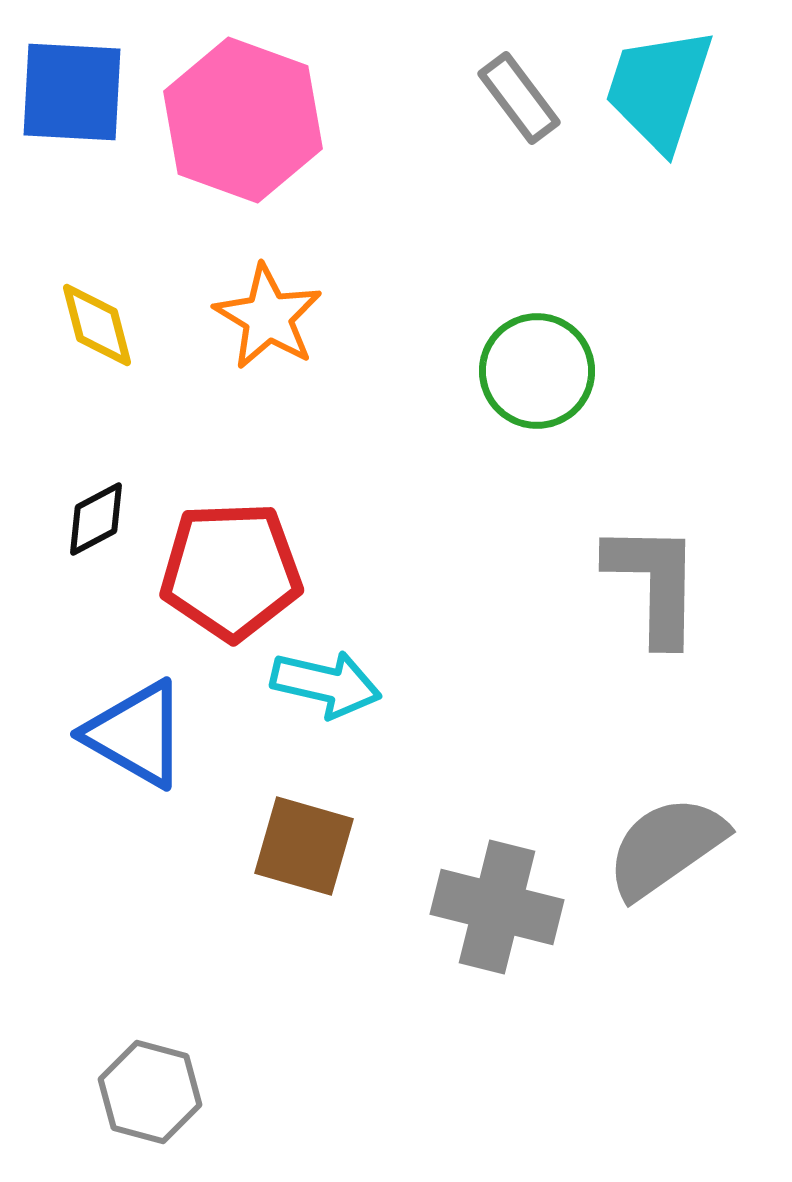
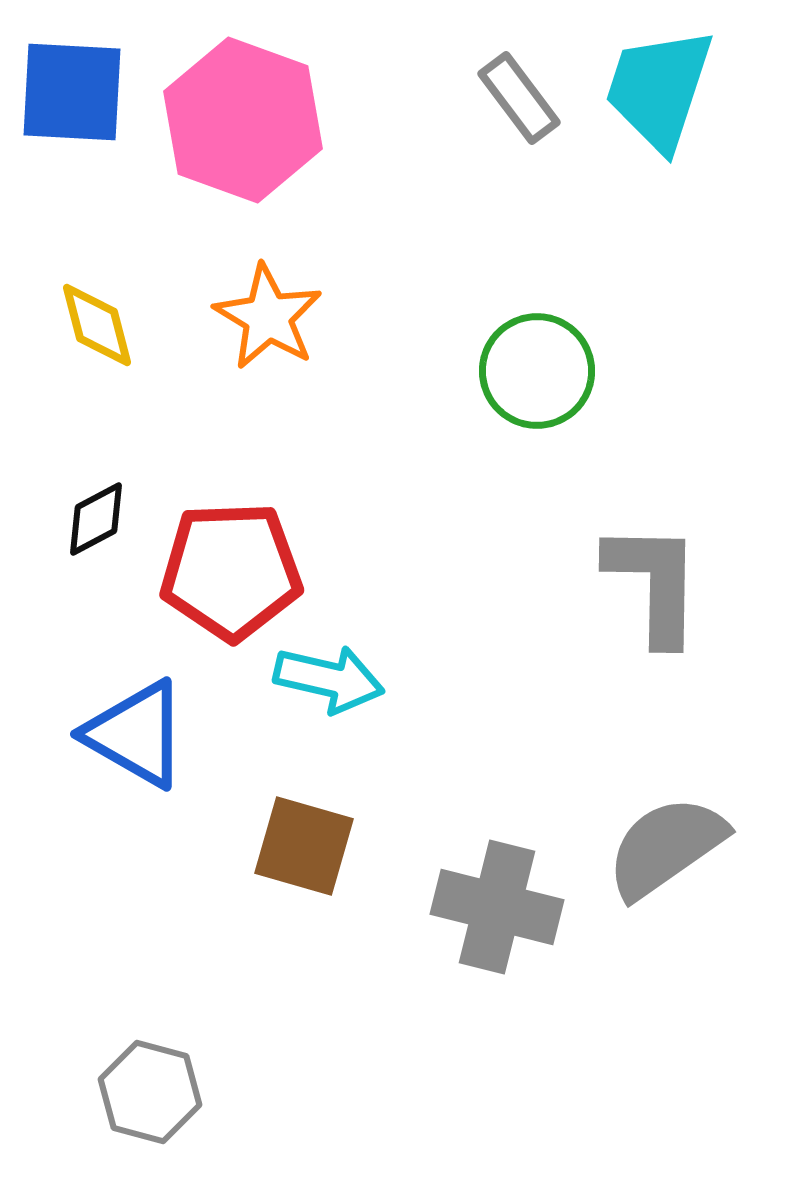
cyan arrow: moved 3 px right, 5 px up
